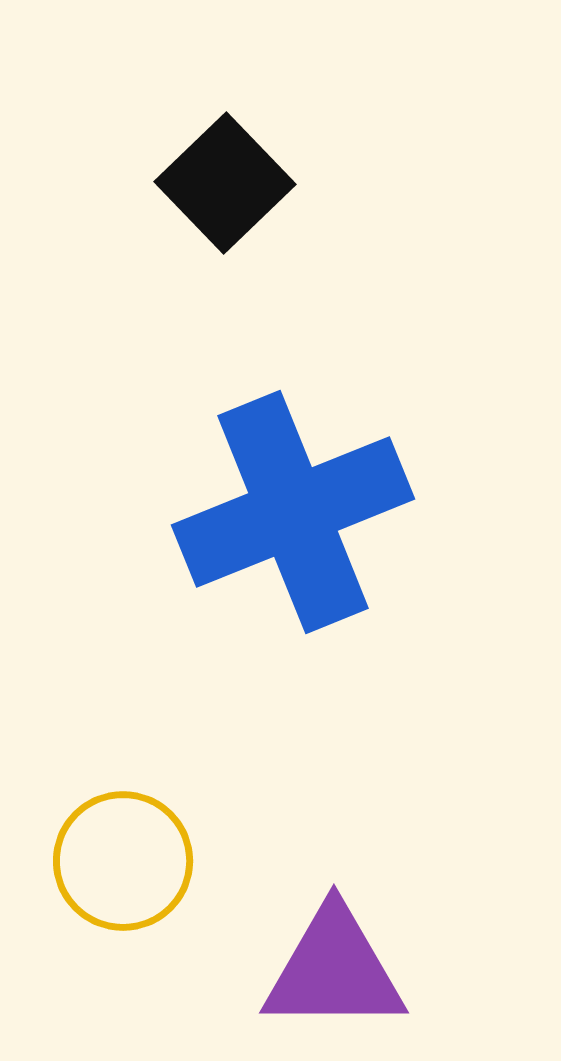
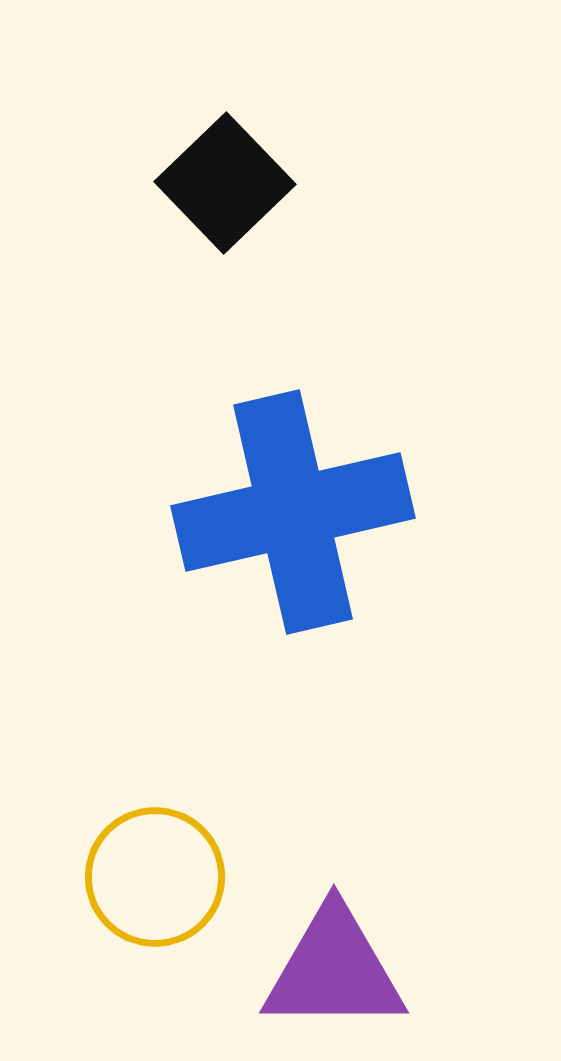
blue cross: rotated 9 degrees clockwise
yellow circle: moved 32 px right, 16 px down
